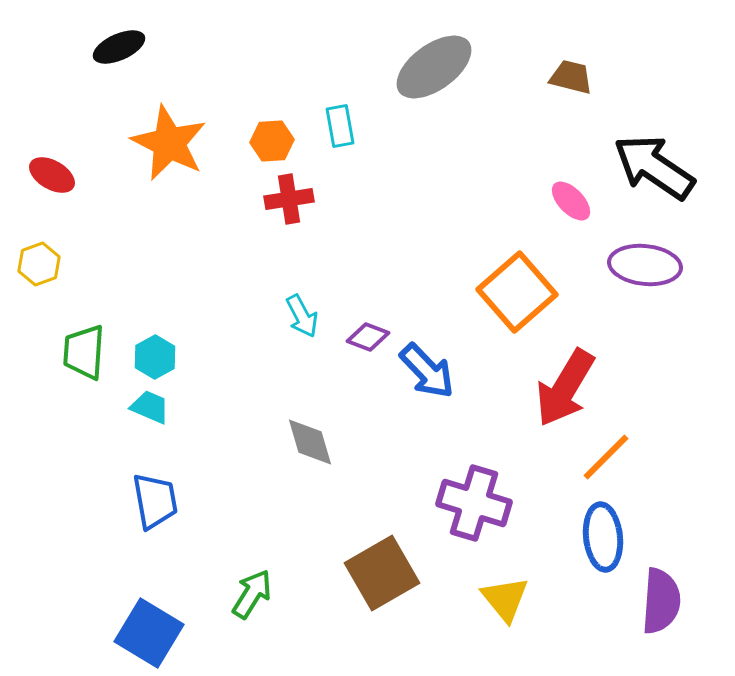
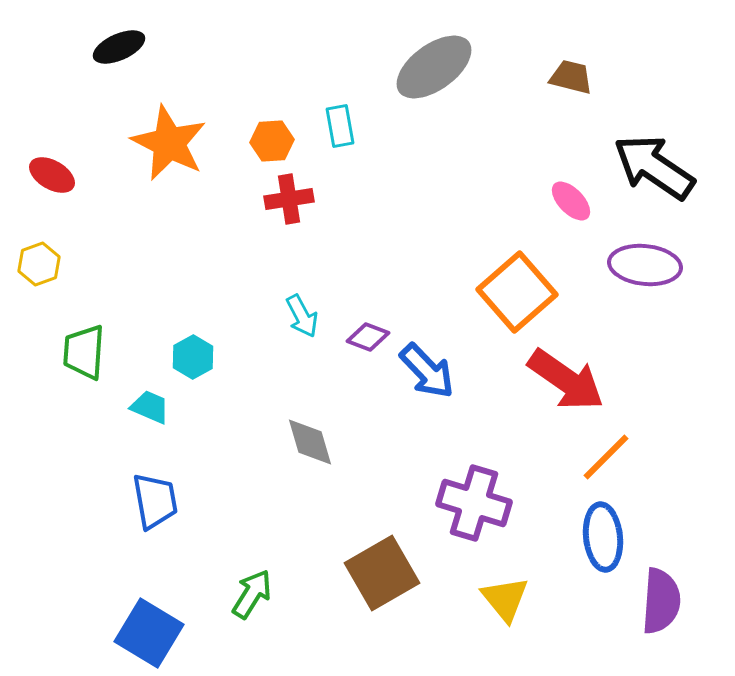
cyan hexagon: moved 38 px right
red arrow: moved 1 px right, 8 px up; rotated 86 degrees counterclockwise
